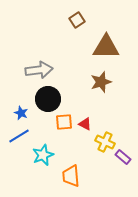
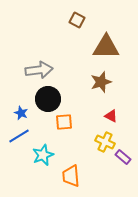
brown square: rotated 28 degrees counterclockwise
red triangle: moved 26 px right, 8 px up
